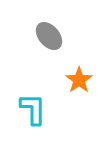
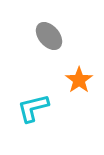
cyan L-shape: moved 1 px up; rotated 104 degrees counterclockwise
